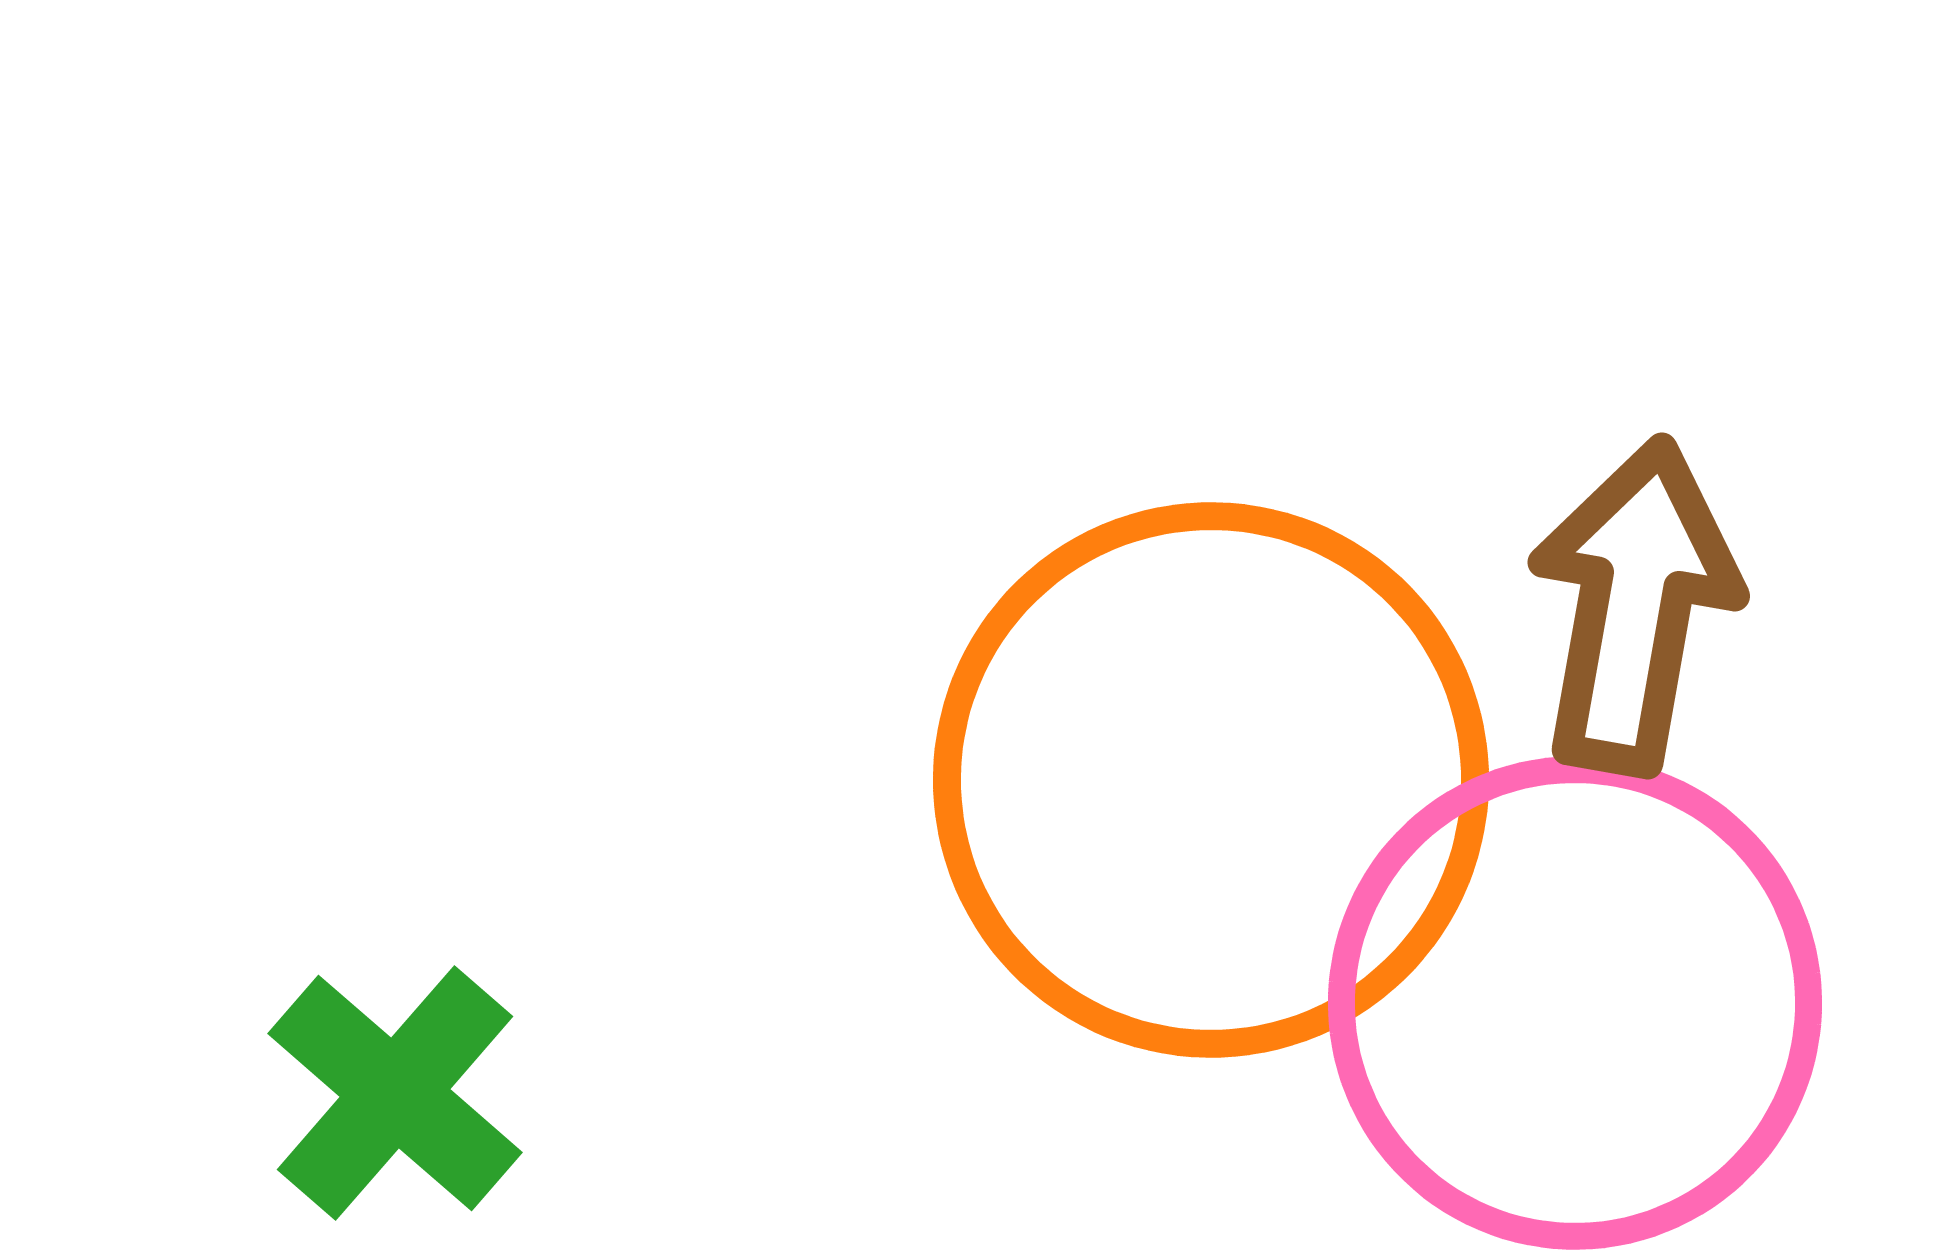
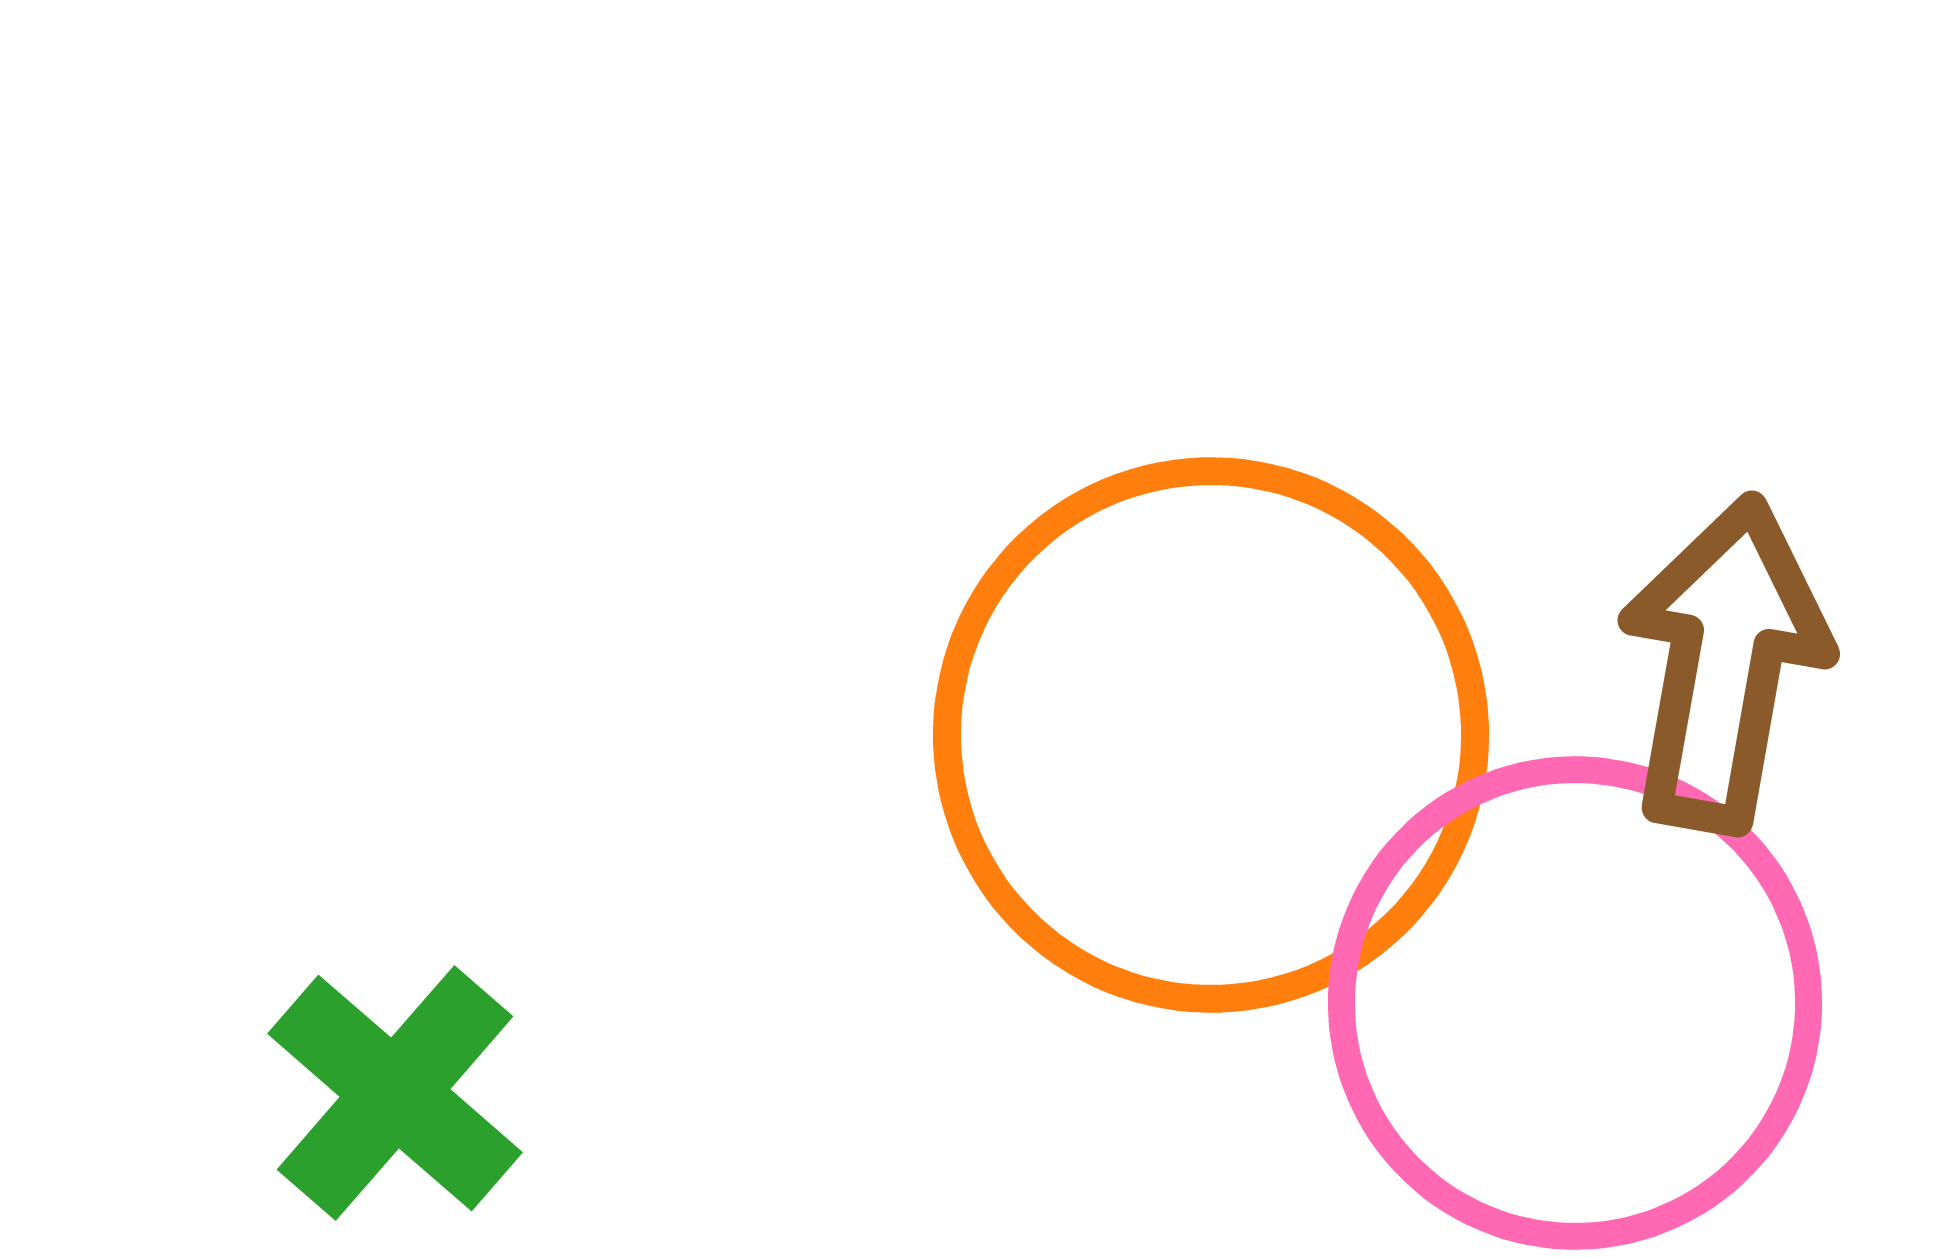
brown arrow: moved 90 px right, 58 px down
orange circle: moved 45 px up
